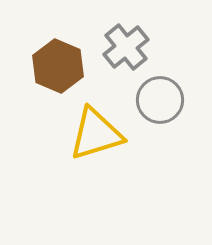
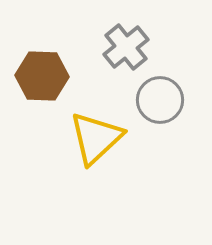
brown hexagon: moved 16 px left, 10 px down; rotated 21 degrees counterclockwise
yellow triangle: moved 4 px down; rotated 26 degrees counterclockwise
